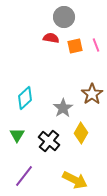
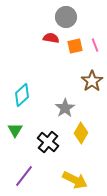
gray circle: moved 2 px right
pink line: moved 1 px left
brown star: moved 13 px up
cyan diamond: moved 3 px left, 3 px up
gray star: moved 2 px right
green triangle: moved 2 px left, 5 px up
black cross: moved 1 px left, 1 px down
